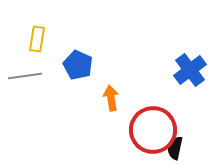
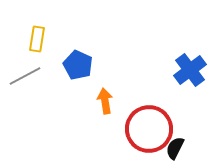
gray line: rotated 20 degrees counterclockwise
orange arrow: moved 6 px left, 3 px down
red circle: moved 4 px left, 1 px up
black semicircle: rotated 15 degrees clockwise
